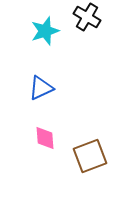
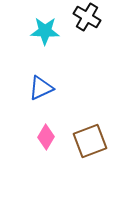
cyan star: rotated 20 degrees clockwise
pink diamond: moved 1 px right, 1 px up; rotated 35 degrees clockwise
brown square: moved 15 px up
